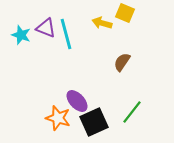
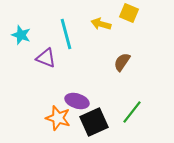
yellow square: moved 4 px right
yellow arrow: moved 1 px left, 1 px down
purple triangle: moved 30 px down
purple ellipse: rotated 30 degrees counterclockwise
